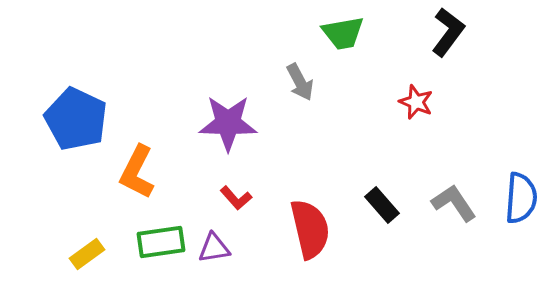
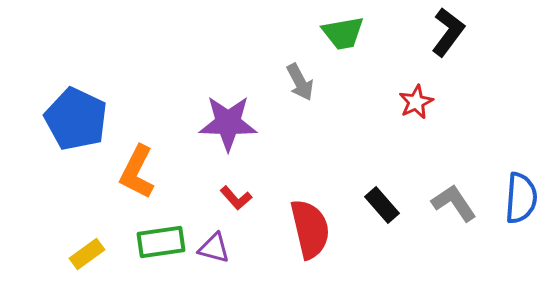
red star: rotated 24 degrees clockwise
purple triangle: rotated 24 degrees clockwise
